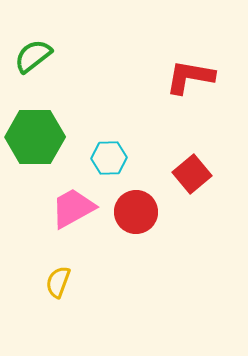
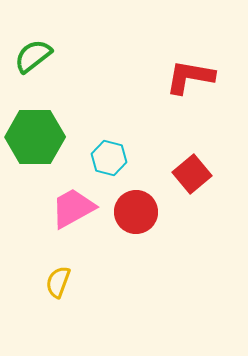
cyan hexagon: rotated 16 degrees clockwise
